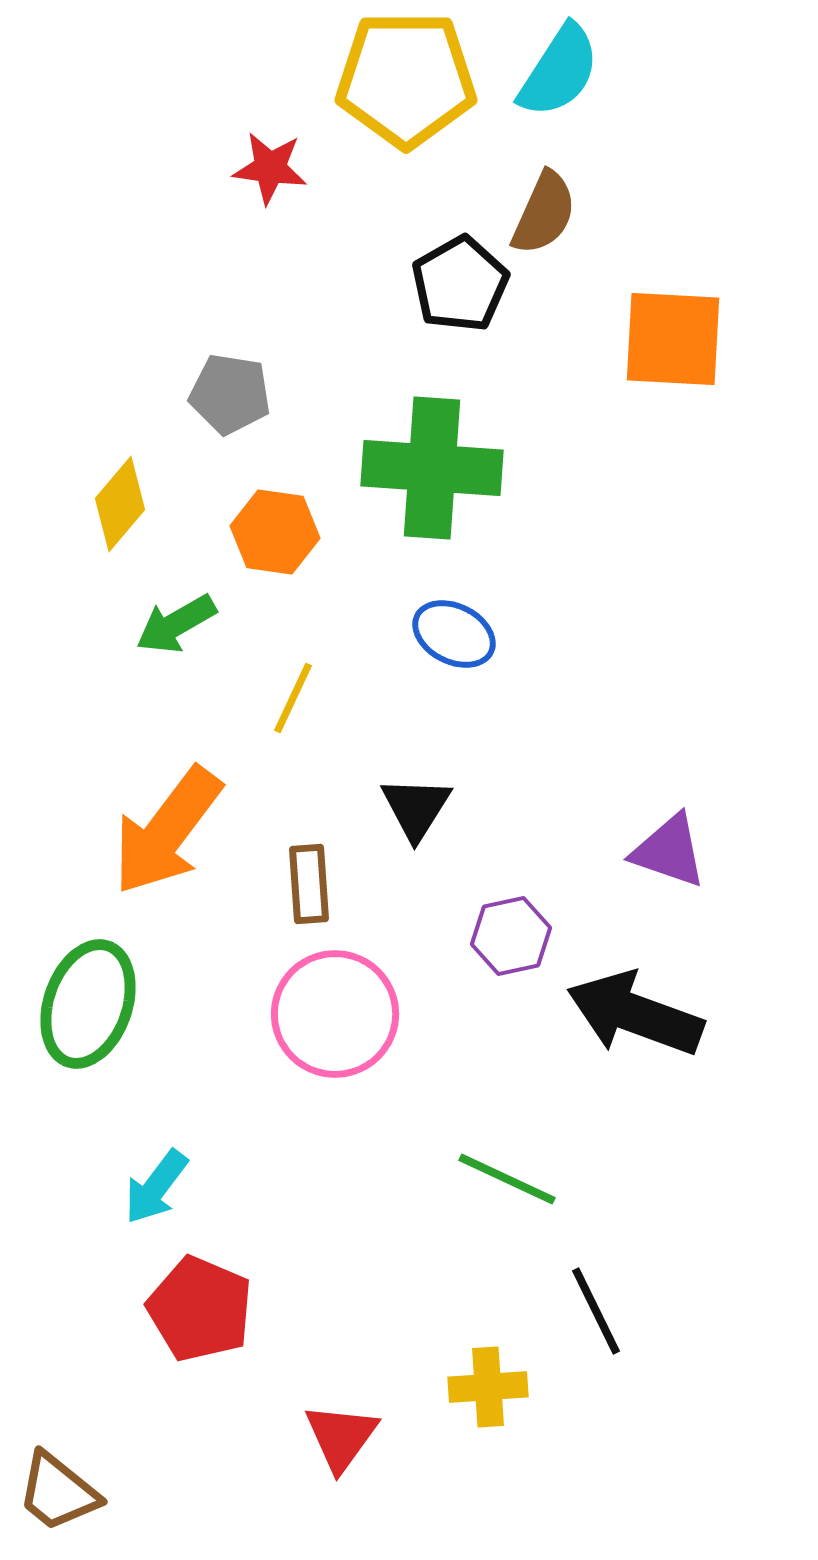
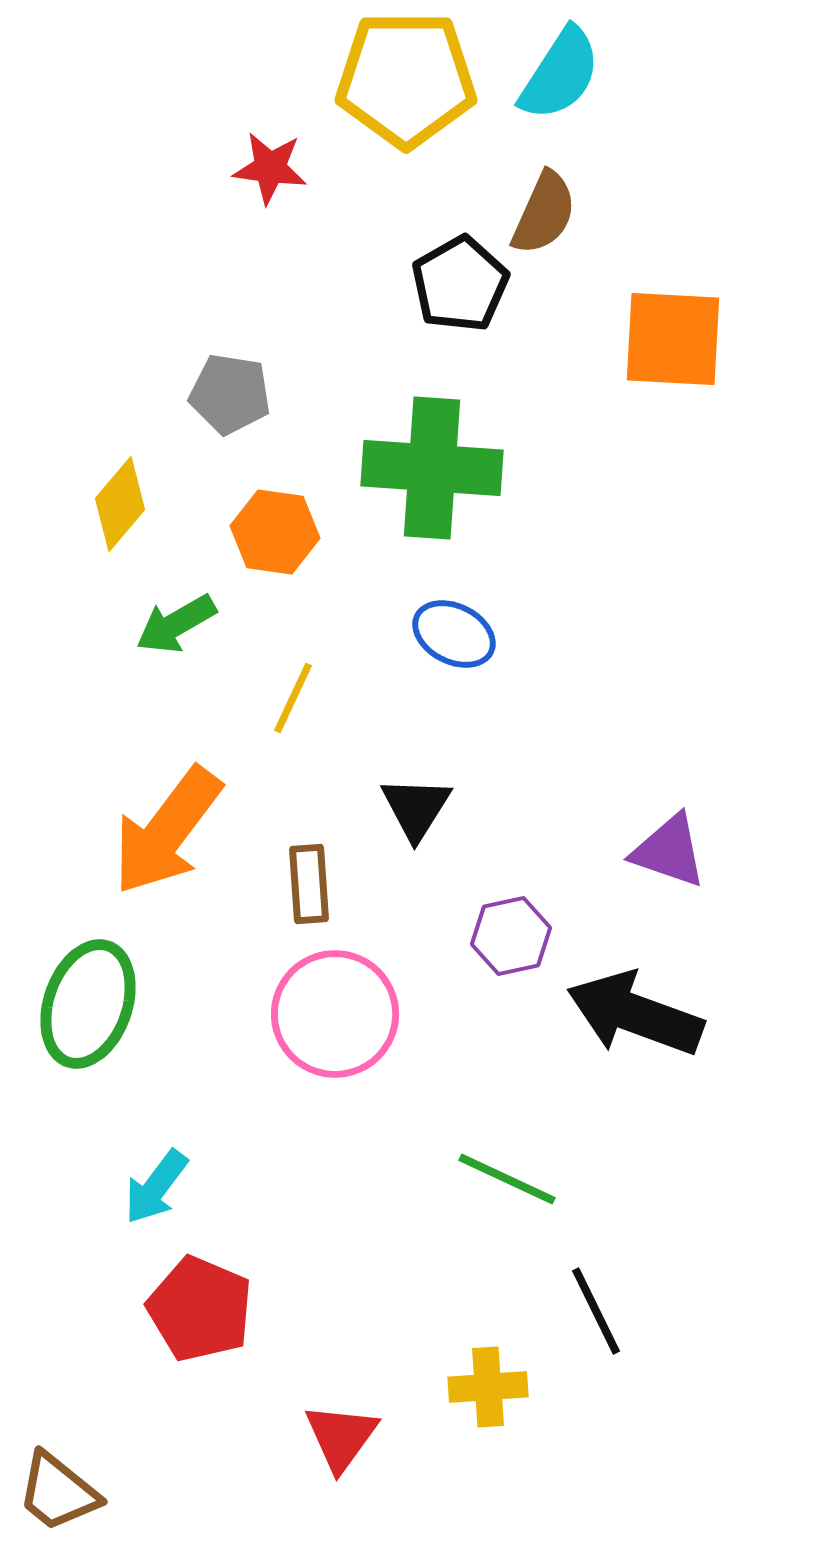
cyan semicircle: moved 1 px right, 3 px down
